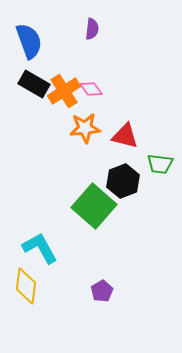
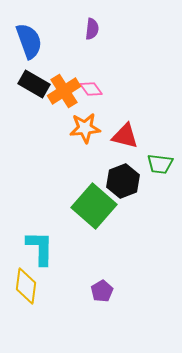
cyan L-shape: rotated 30 degrees clockwise
